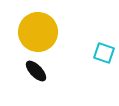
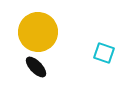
black ellipse: moved 4 px up
